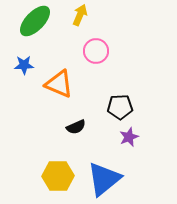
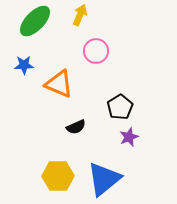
black pentagon: rotated 30 degrees counterclockwise
